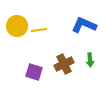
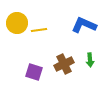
yellow circle: moved 3 px up
